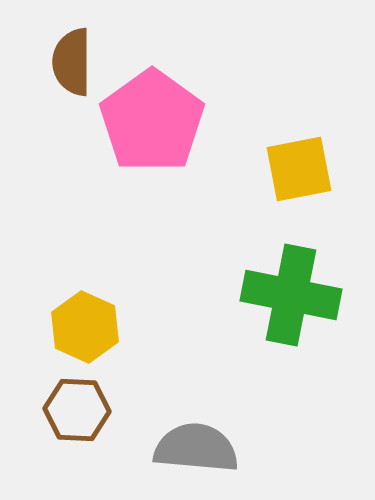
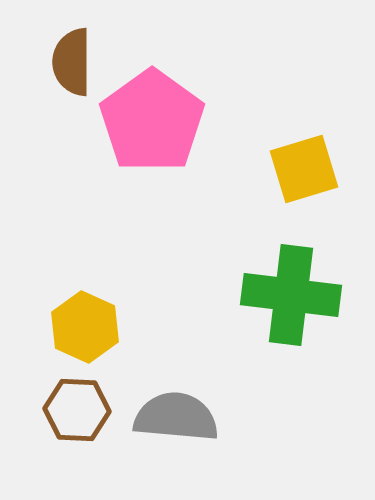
yellow square: moved 5 px right; rotated 6 degrees counterclockwise
green cross: rotated 4 degrees counterclockwise
gray semicircle: moved 20 px left, 31 px up
